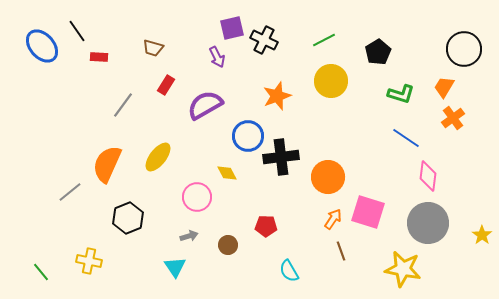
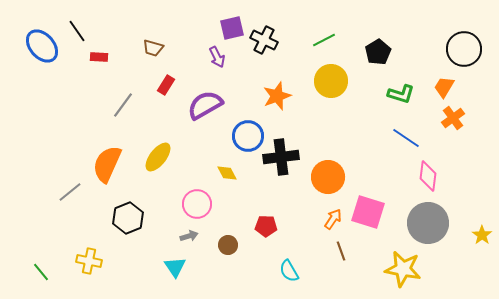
pink circle at (197, 197): moved 7 px down
